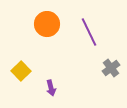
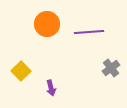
purple line: rotated 68 degrees counterclockwise
